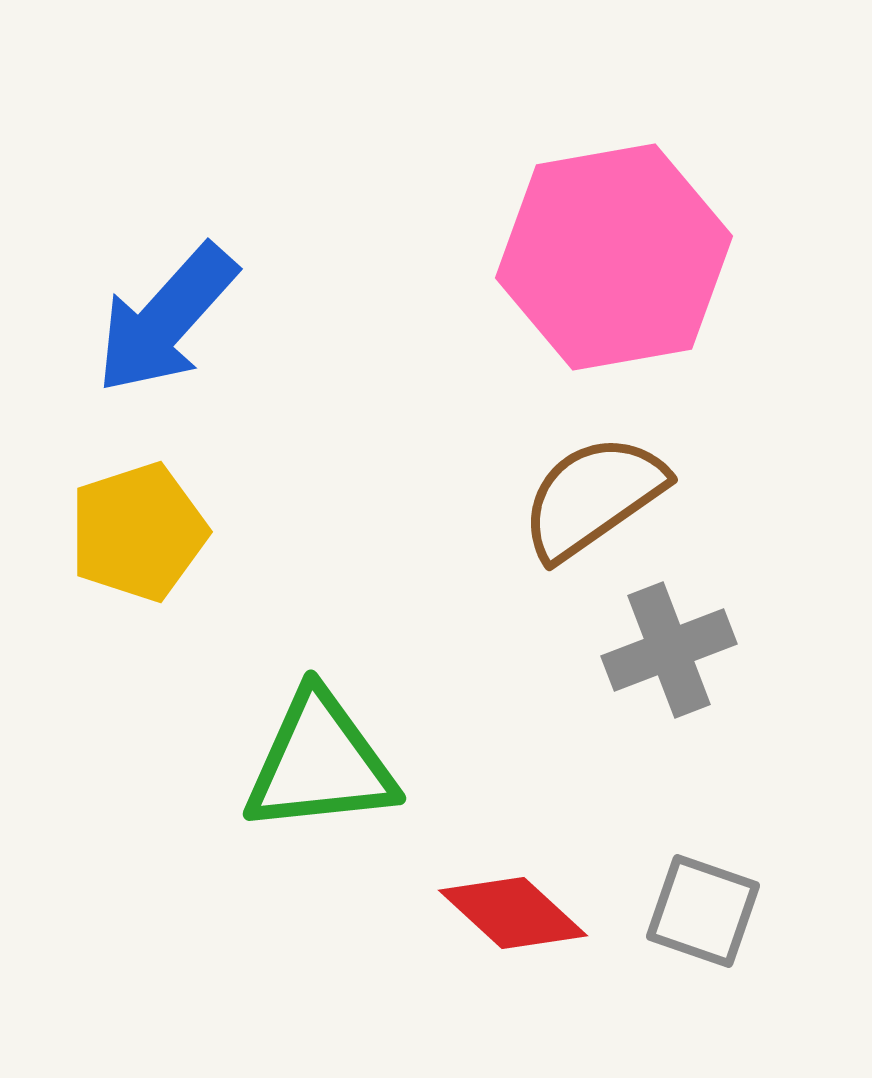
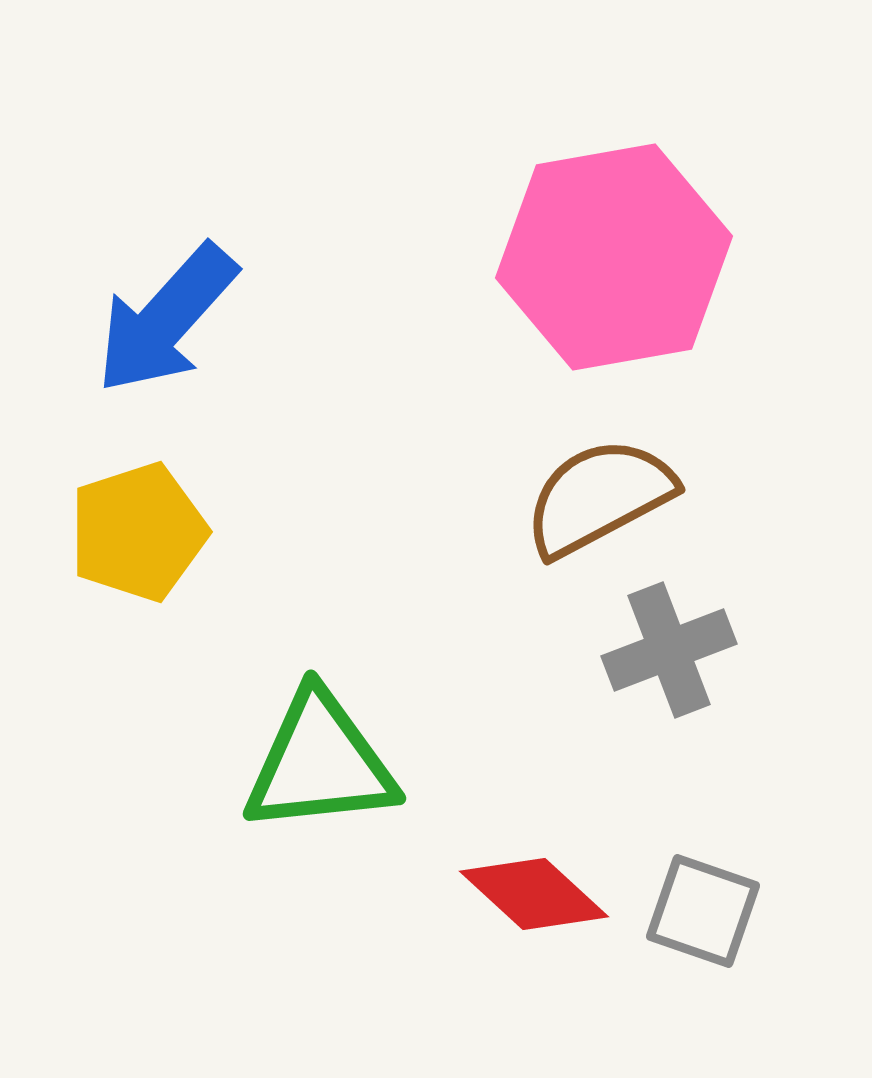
brown semicircle: moved 6 px right; rotated 7 degrees clockwise
red diamond: moved 21 px right, 19 px up
